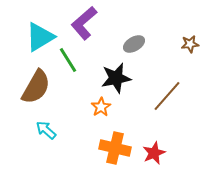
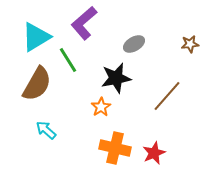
cyan triangle: moved 4 px left
brown semicircle: moved 1 px right, 3 px up
